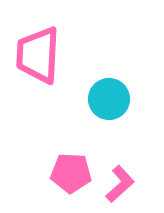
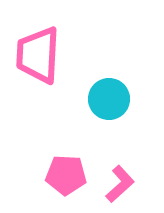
pink pentagon: moved 5 px left, 2 px down
